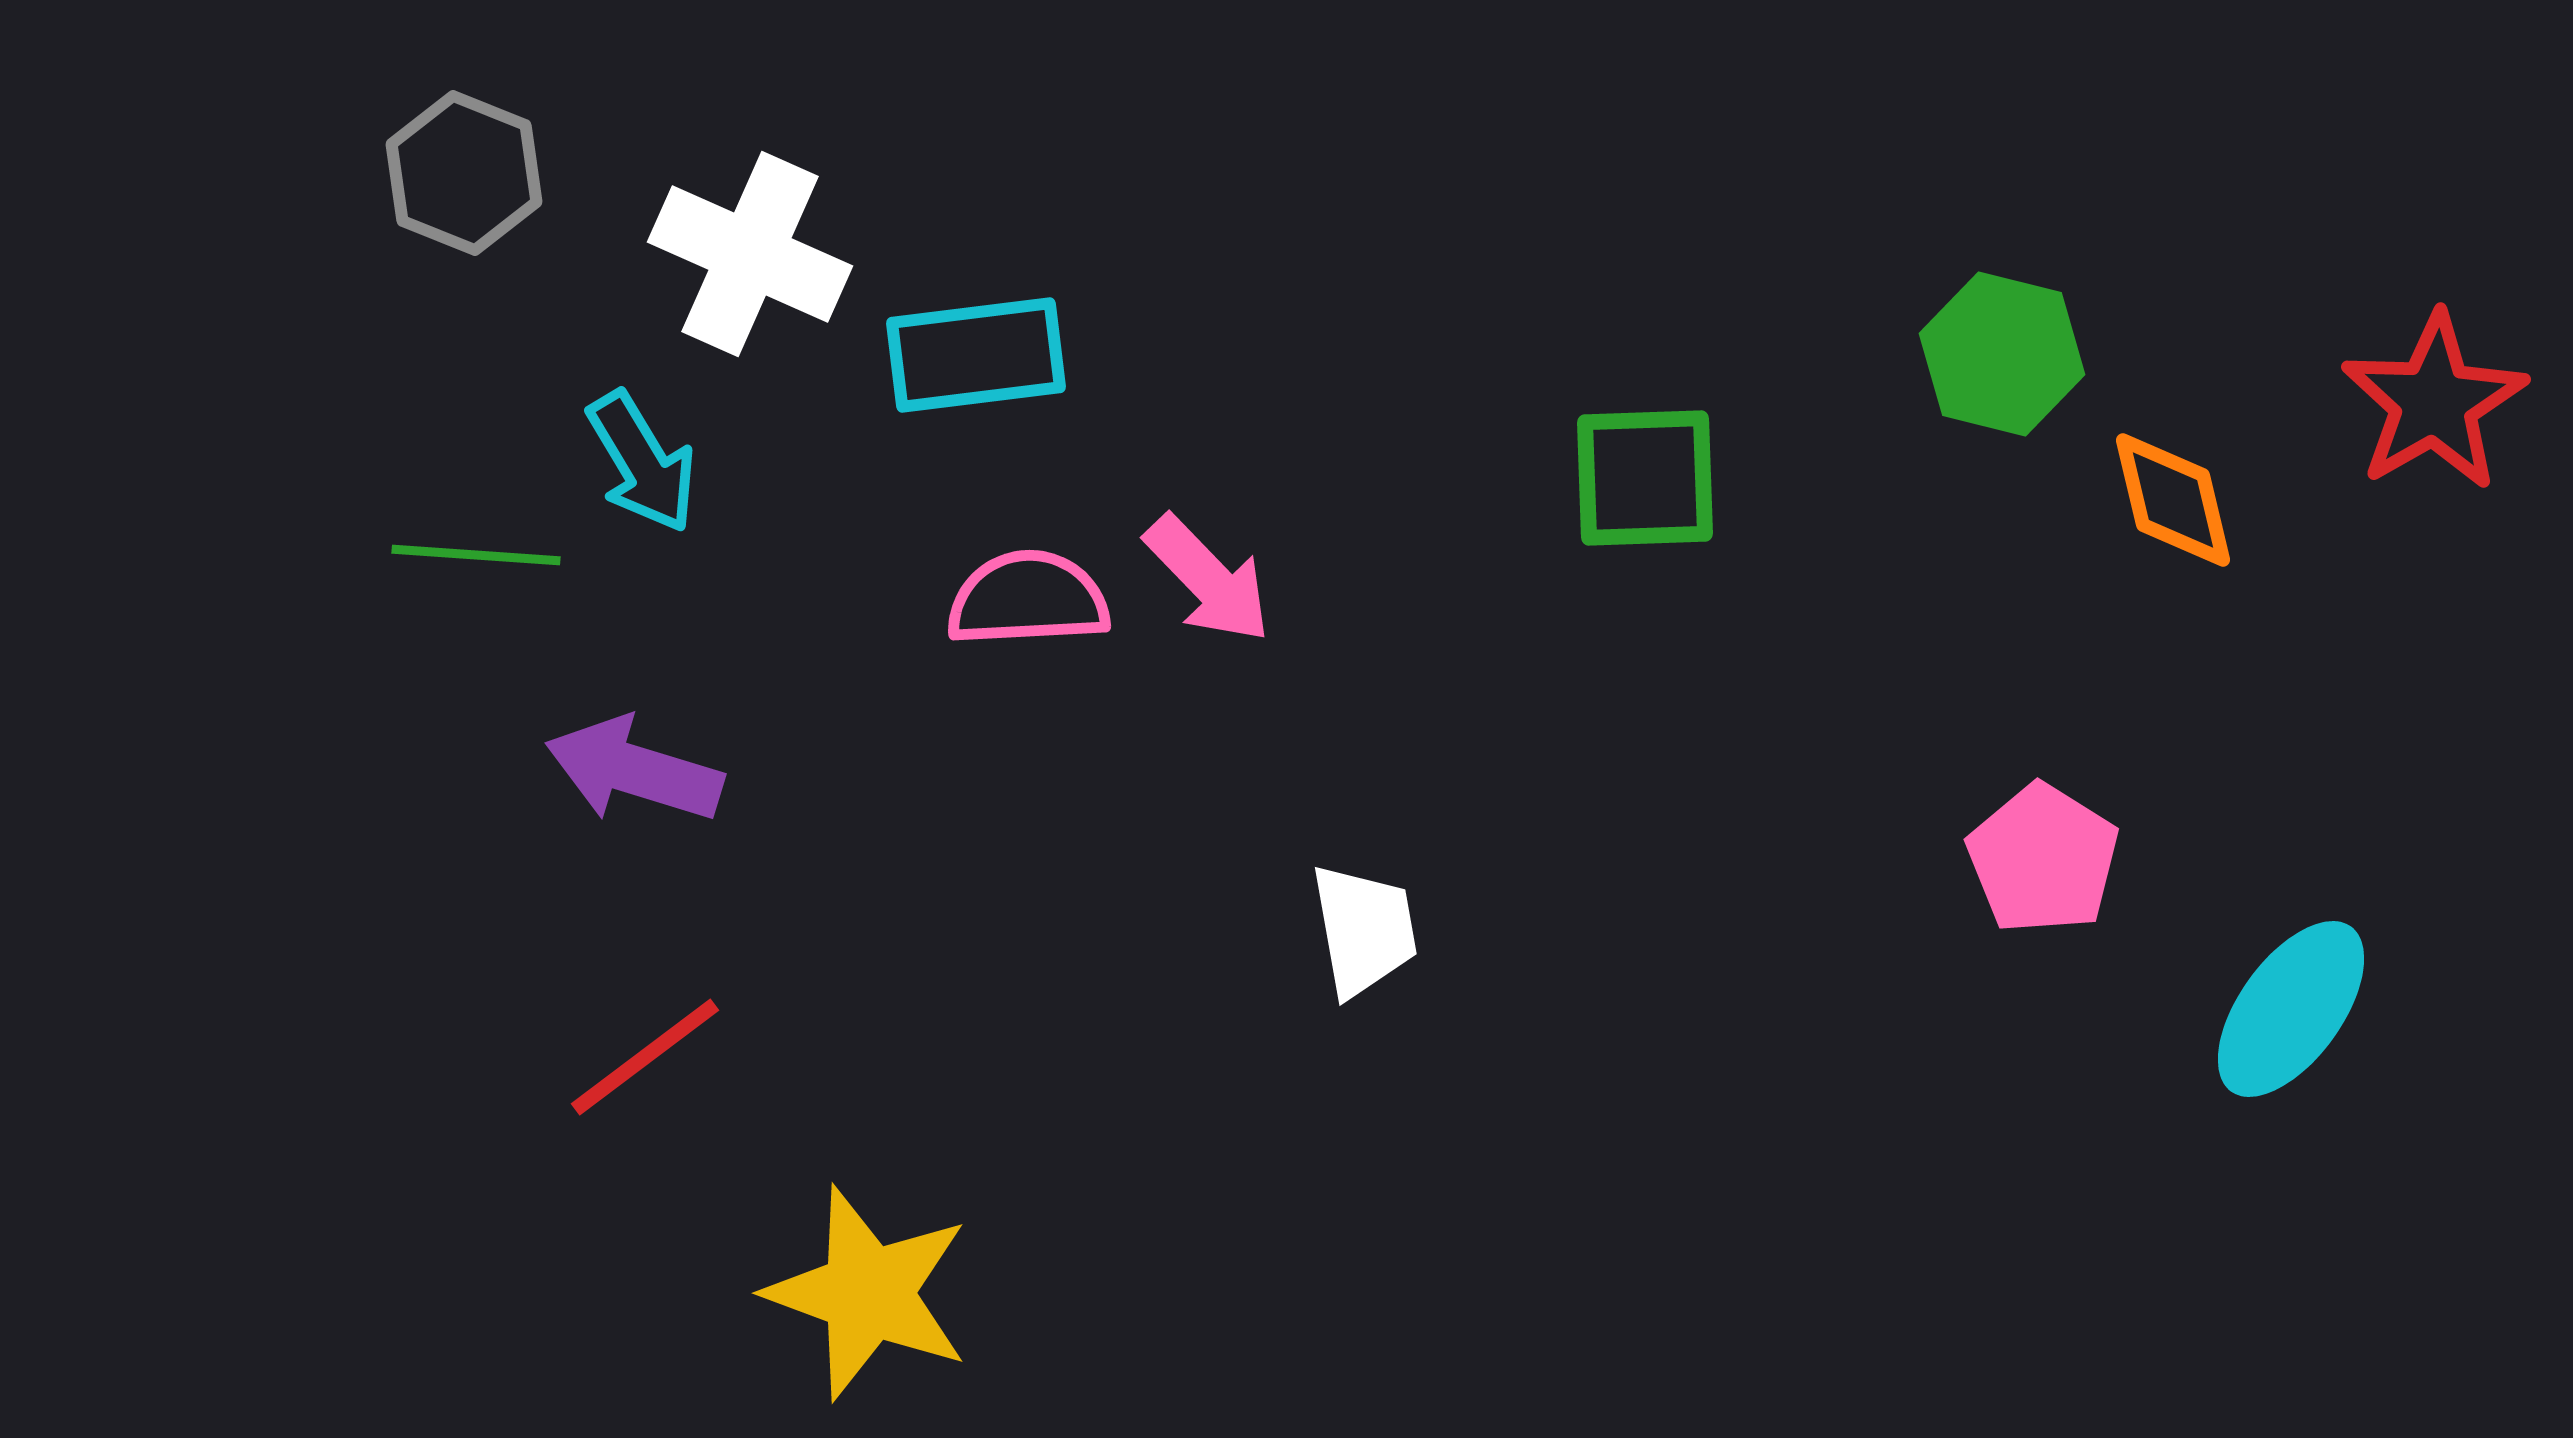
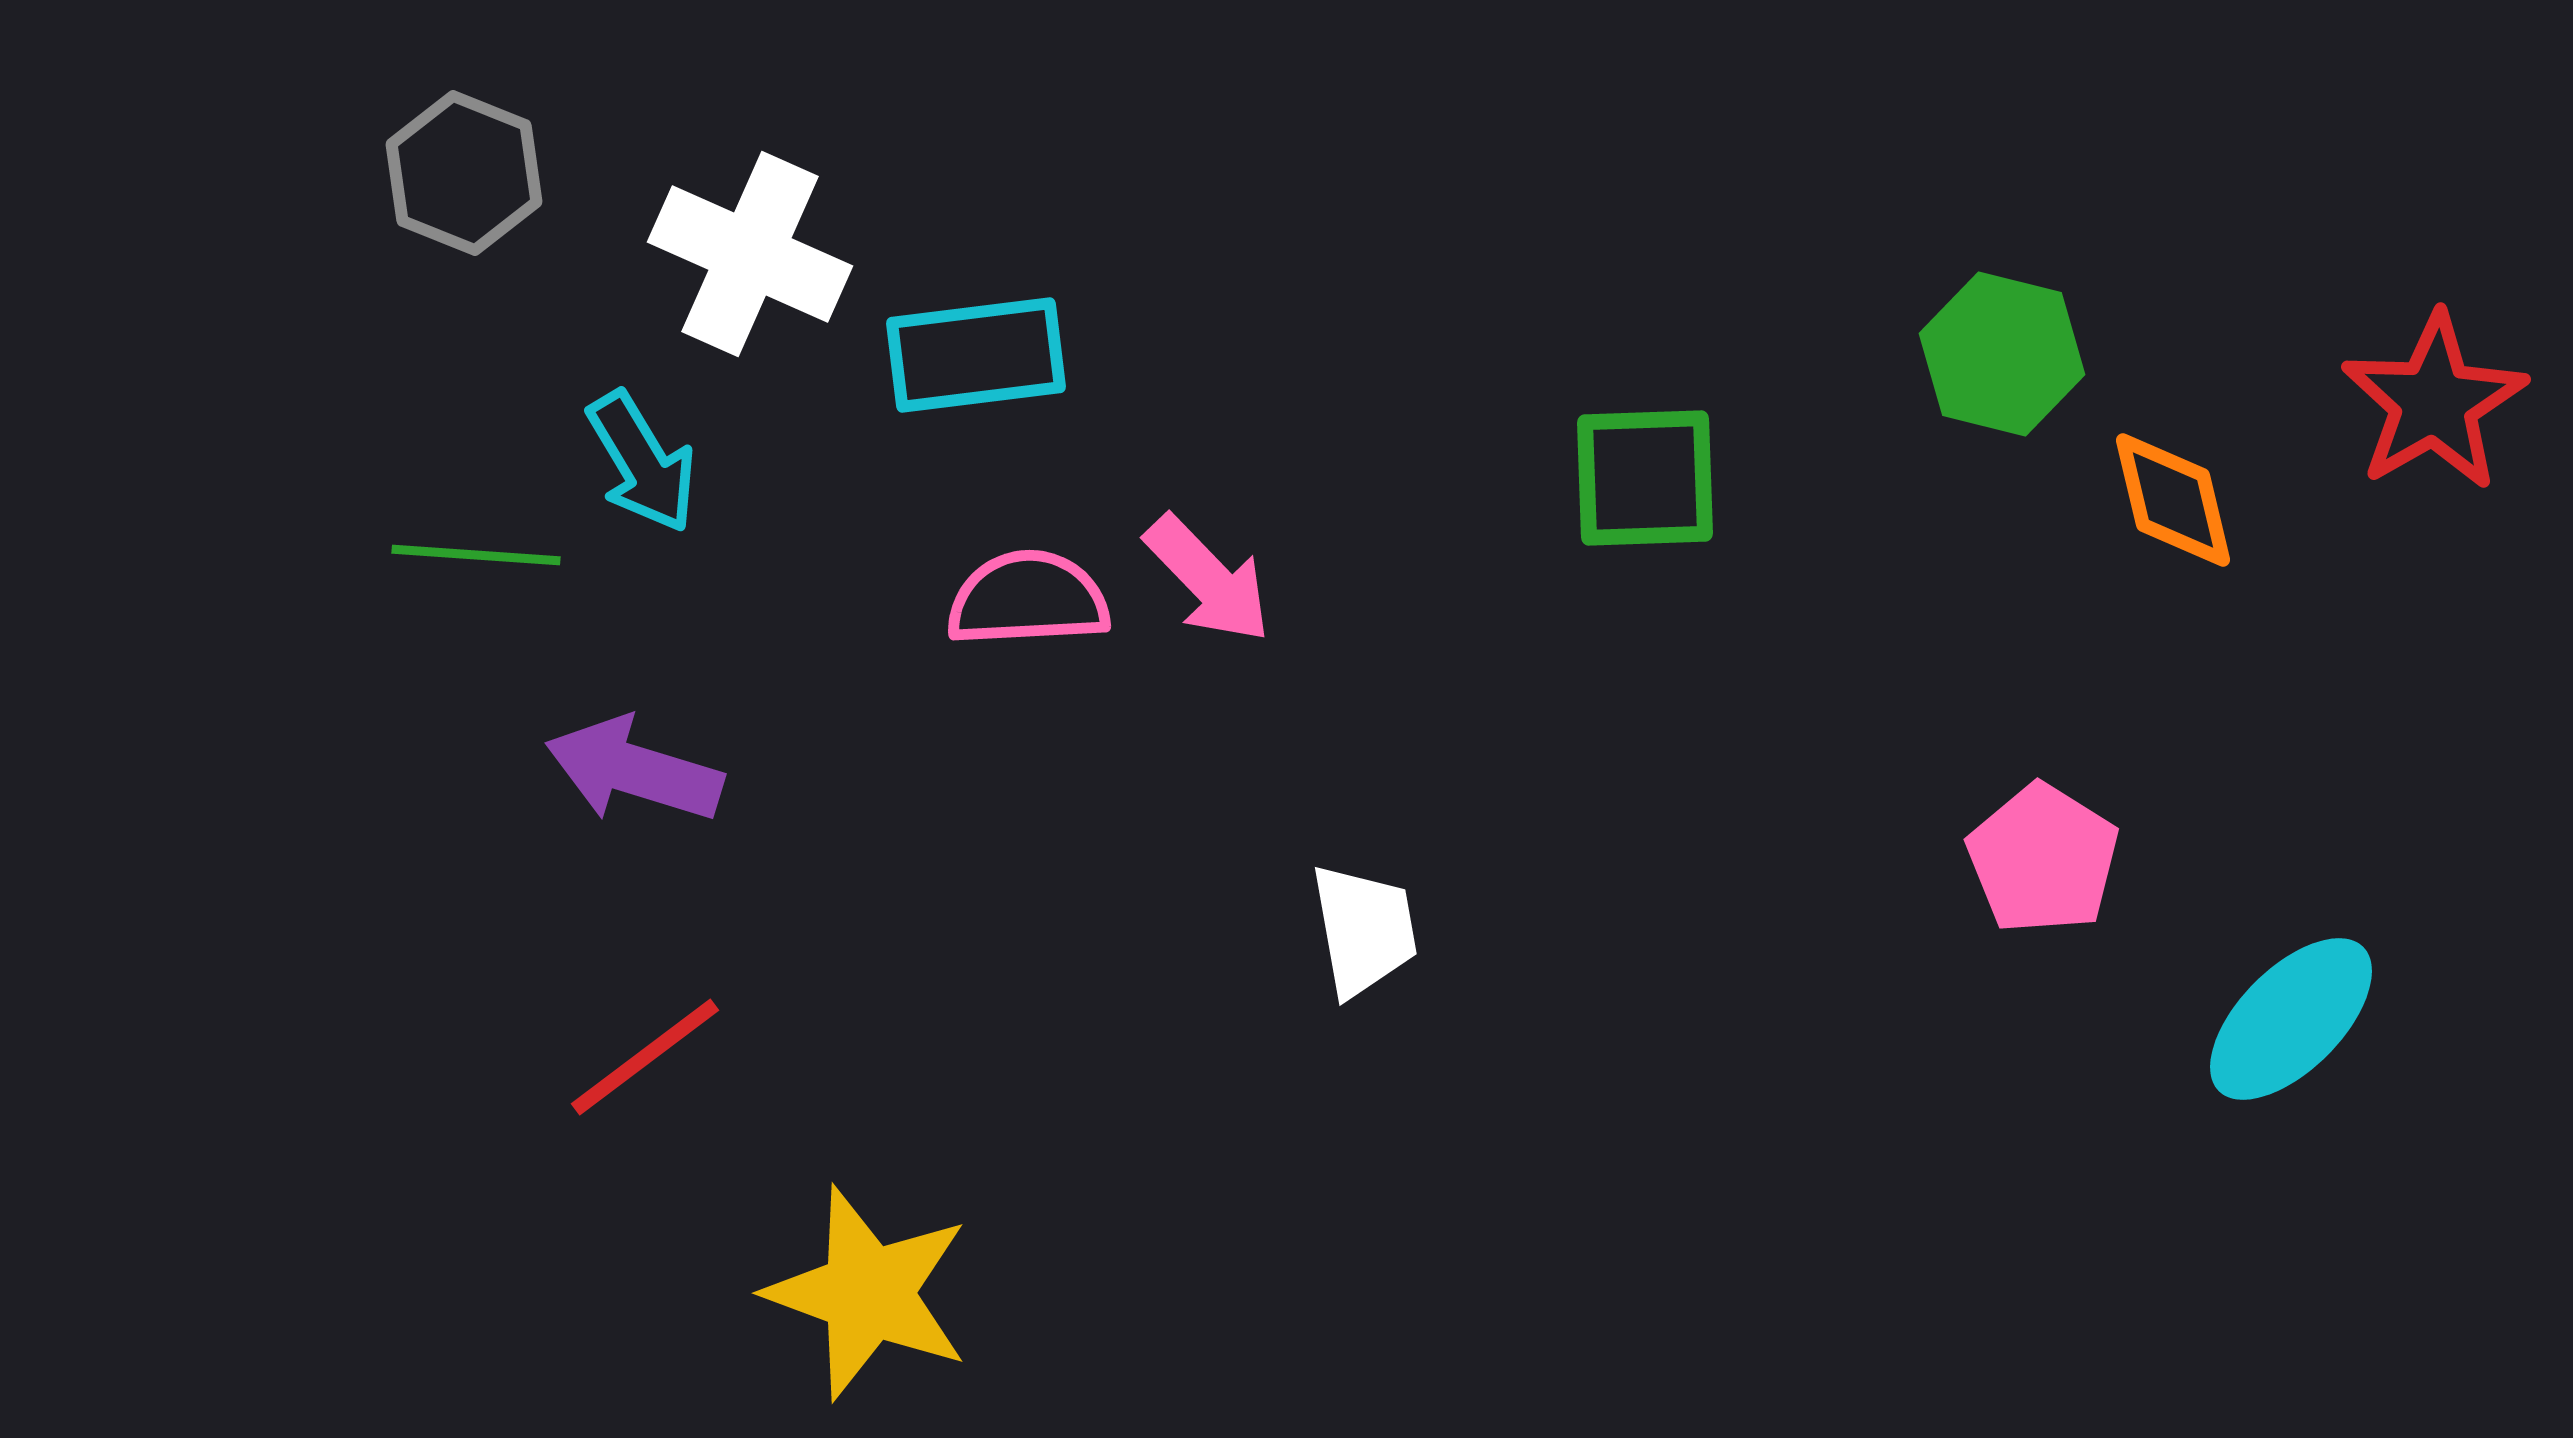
cyan ellipse: moved 10 px down; rotated 9 degrees clockwise
